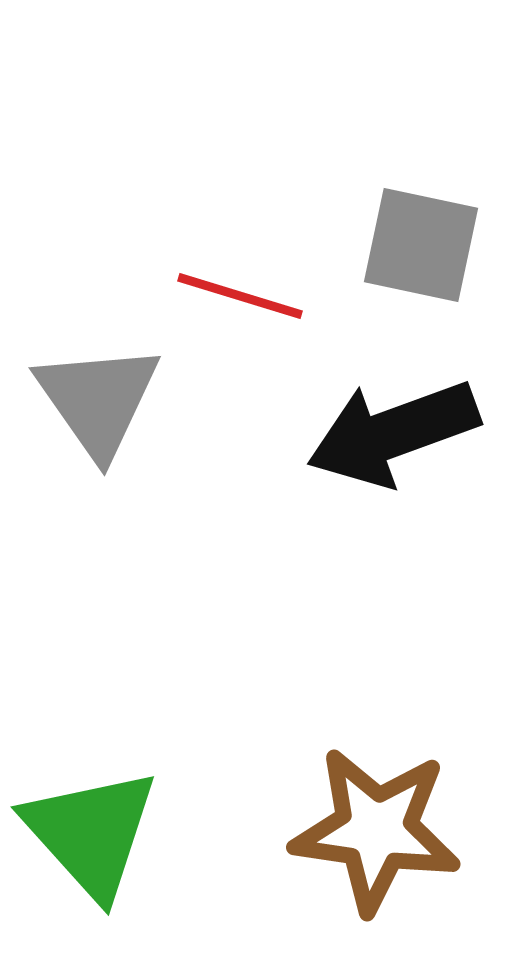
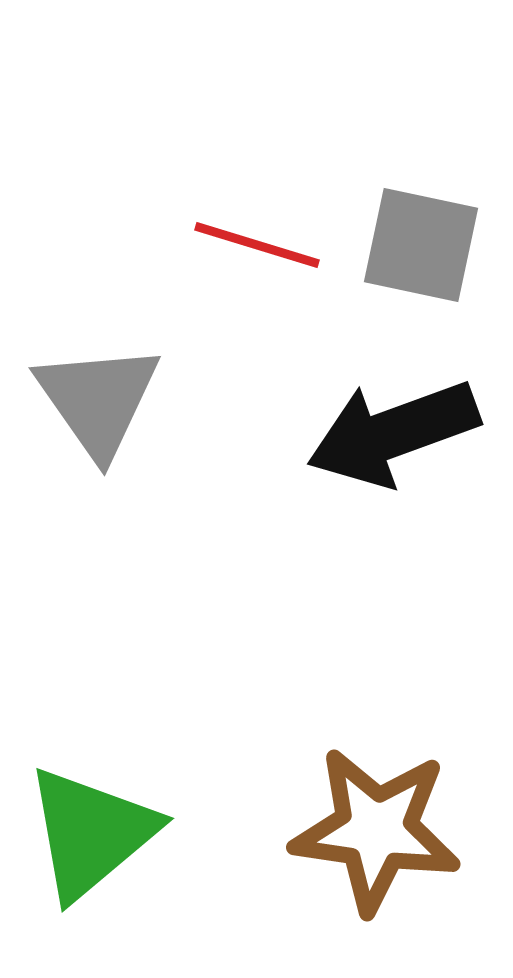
red line: moved 17 px right, 51 px up
green triangle: rotated 32 degrees clockwise
